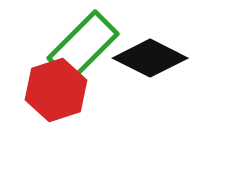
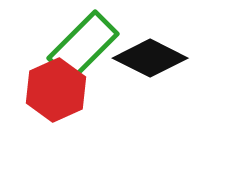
red hexagon: rotated 6 degrees counterclockwise
